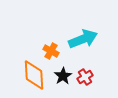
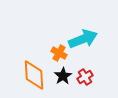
orange cross: moved 8 px right, 2 px down
